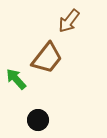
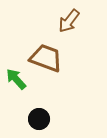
brown trapezoid: moved 1 px left; rotated 108 degrees counterclockwise
black circle: moved 1 px right, 1 px up
